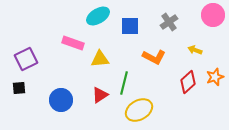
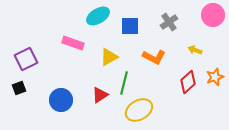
yellow triangle: moved 9 px right, 2 px up; rotated 24 degrees counterclockwise
black square: rotated 16 degrees counterclockwise
